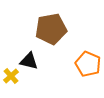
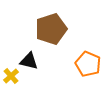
brown pentagon: rotated 8 degrees counterclockwise
